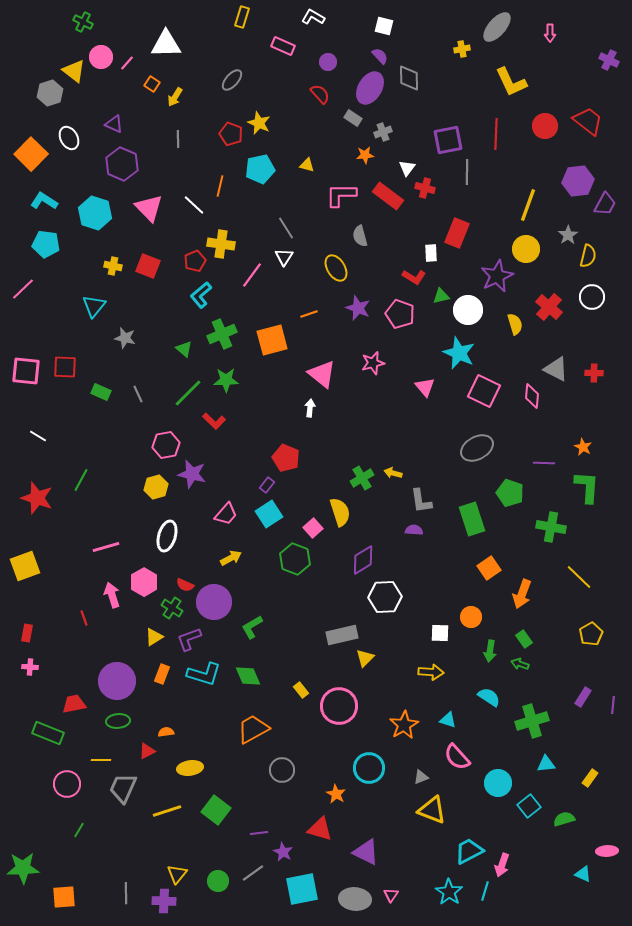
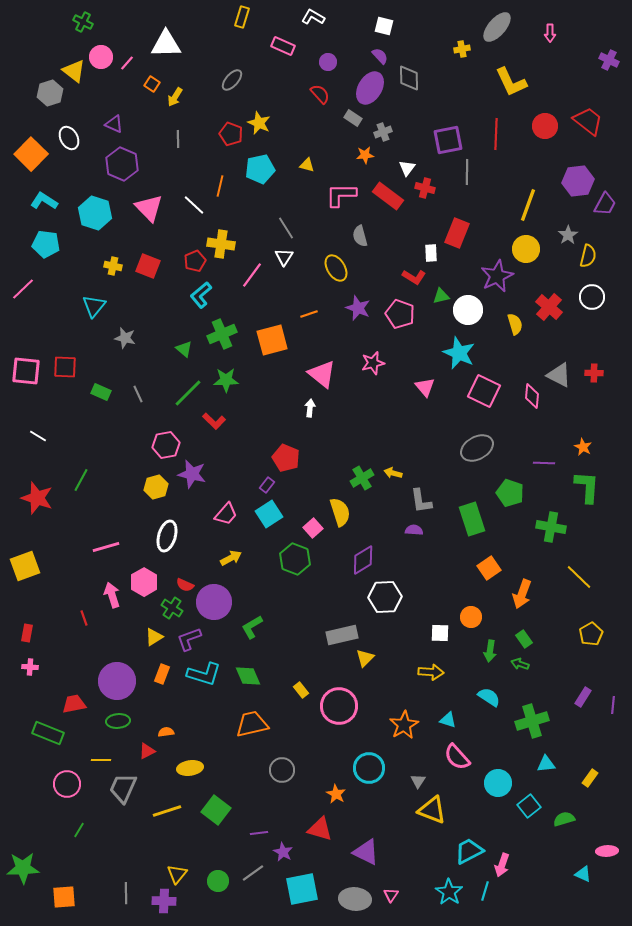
gray triangle at (556, 369): moved 3 px right, 6 px down
orange trapezoid at (253, 729): moved 1 px left, 5 px up; rotated 16 degrees clockwise
gray triangle at (421, 777): moved 3 px left, 4 px down; rotated 35 degrees counterclockwise
